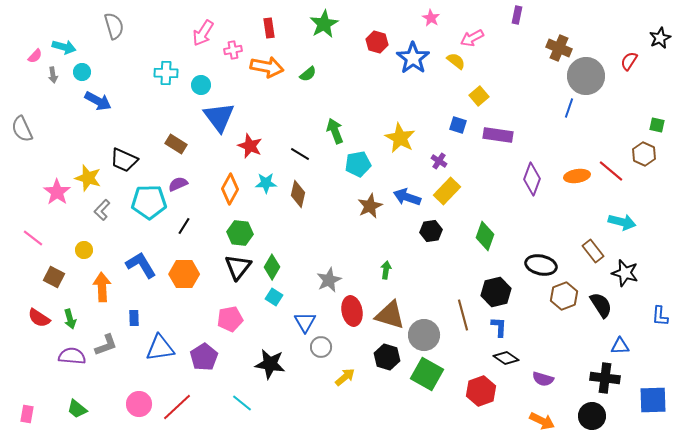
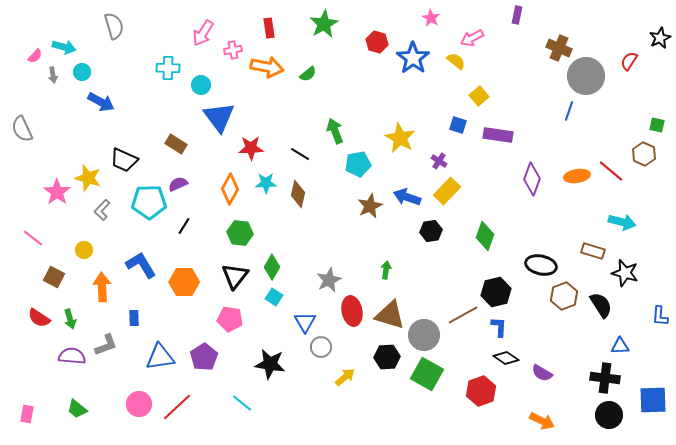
cyan cross at (166, 73): moved 2 px right, 5 px up
blue arrow at (98, 101): moved 3 px right, 1 px down
blue line at (569, 108): moved 3 px down
red star at (250, 146): moved 1 px right, 2 px down; rotated 25 degrees counterclockwise
brown rectangle at (593, 251): rotated 35 degrees counterclockwise
black triangle at (238, 267): moved 3 px left, 9 px down
orange hexagon at (184, 274): moved 8 px down
brown line at (463, 315): rotated 76 degrees clockwise
pink pentagon at (230, 319): rotated 20 degrees clockwise
blue triangle at (160, 348): moved 9 px down
black hexagon at (387, 357): rotated 20 degrees counterclockwise
purple semicircle at (543, 379): moved 1 px left, 6 px up; rotated 15 degrees clockwise
black circle at (592, 416): moved 17 px right, 1 px up
